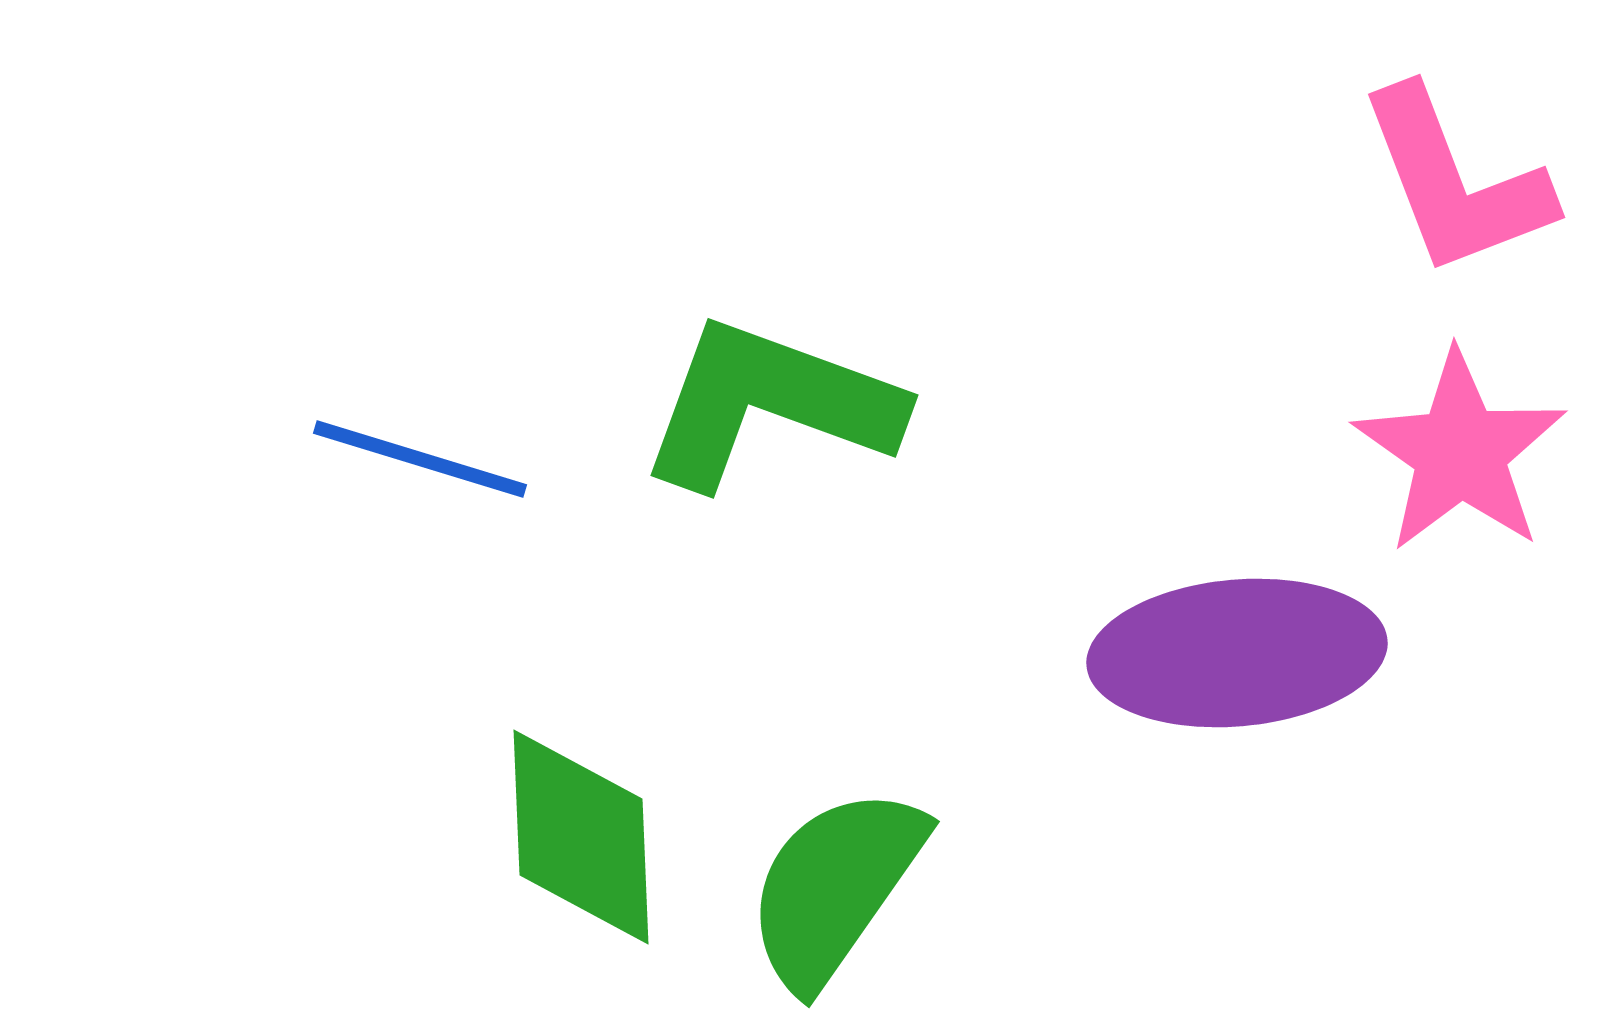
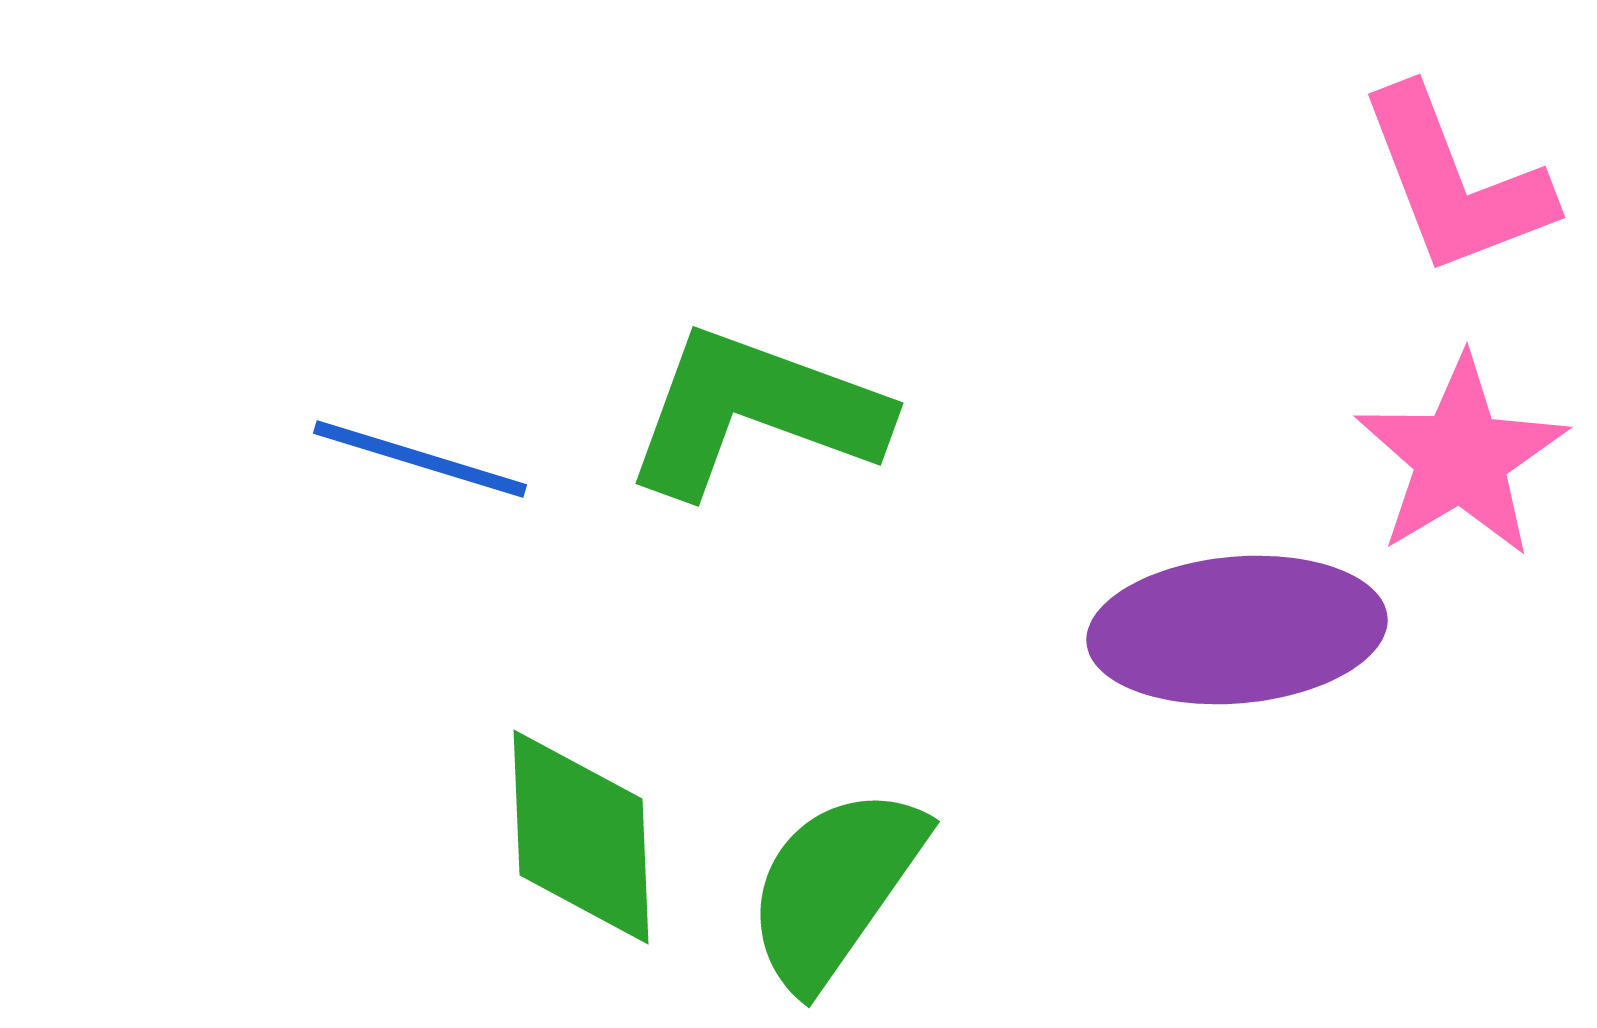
green L-shape: moved 15 px left, 8 px down
pink star: moved 1 px right, 5 px down; rotated 6 degrees clockwise
purple ellipse: moved 23 px up
